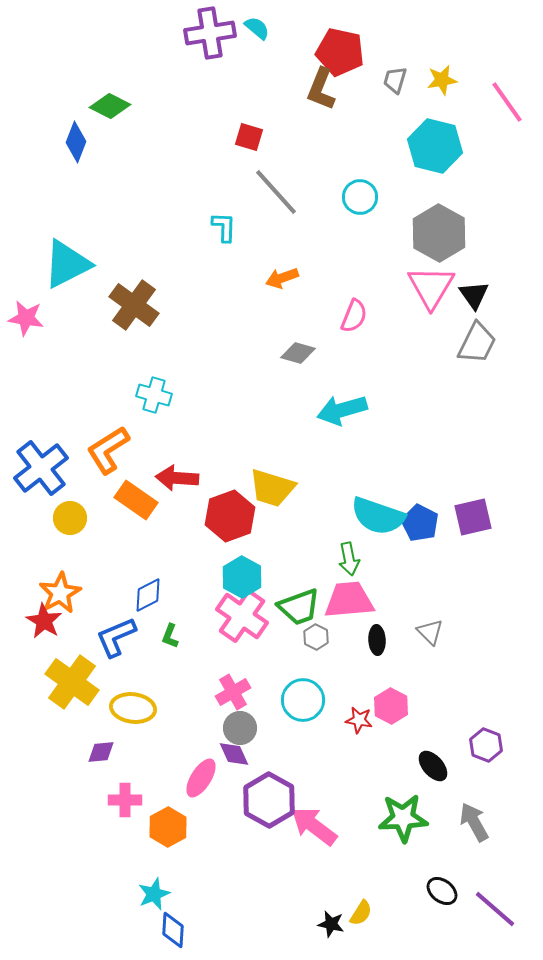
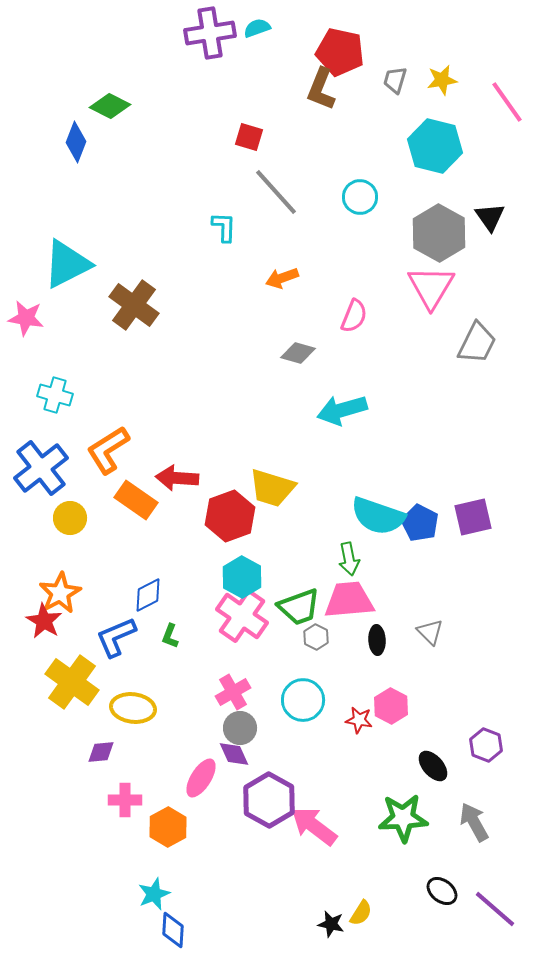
cyan semicircle at (257, 28): rotated 60 degrees counterclockwise
black triangle at (474, 295): moved 16 px right, 78 px up
cyan cross at (154, 395): moved 99 px left
